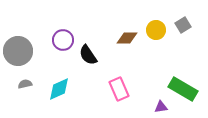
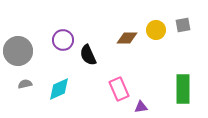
gray square: rotated 21 degrees clockwise
black semicircle: rotated 10 degrees clockwise
green rectangle: rotated 60 degrees clockwise
purple triangle: moved 20 px left
